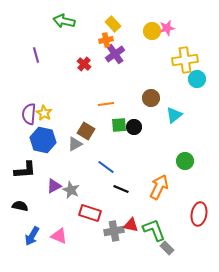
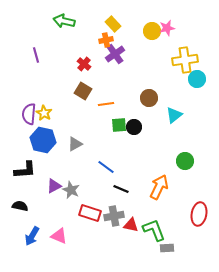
brown circle: moved 2 px left
brown square: moved 3 px left, 40 px up
gray cross: moved 15 px up
gray rectangle: rotated 48 degrees counterclockwise
